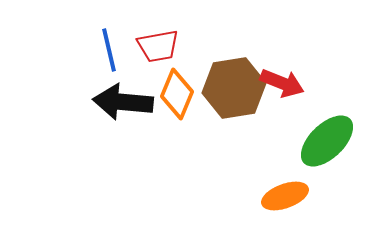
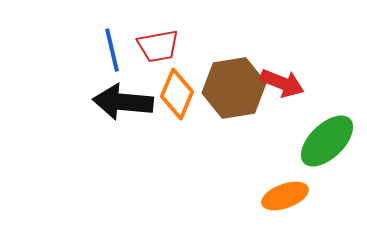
blue line: moved 3 px right
